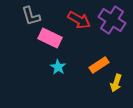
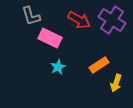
cyan star: rotated 14 degrees clockwise
